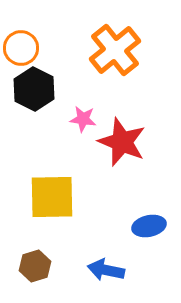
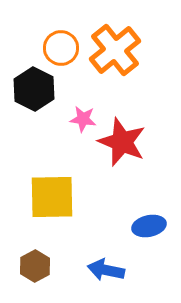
orange circle: moved 40 px right
brown hexagon: rotated 12 degrees counterclockwise
